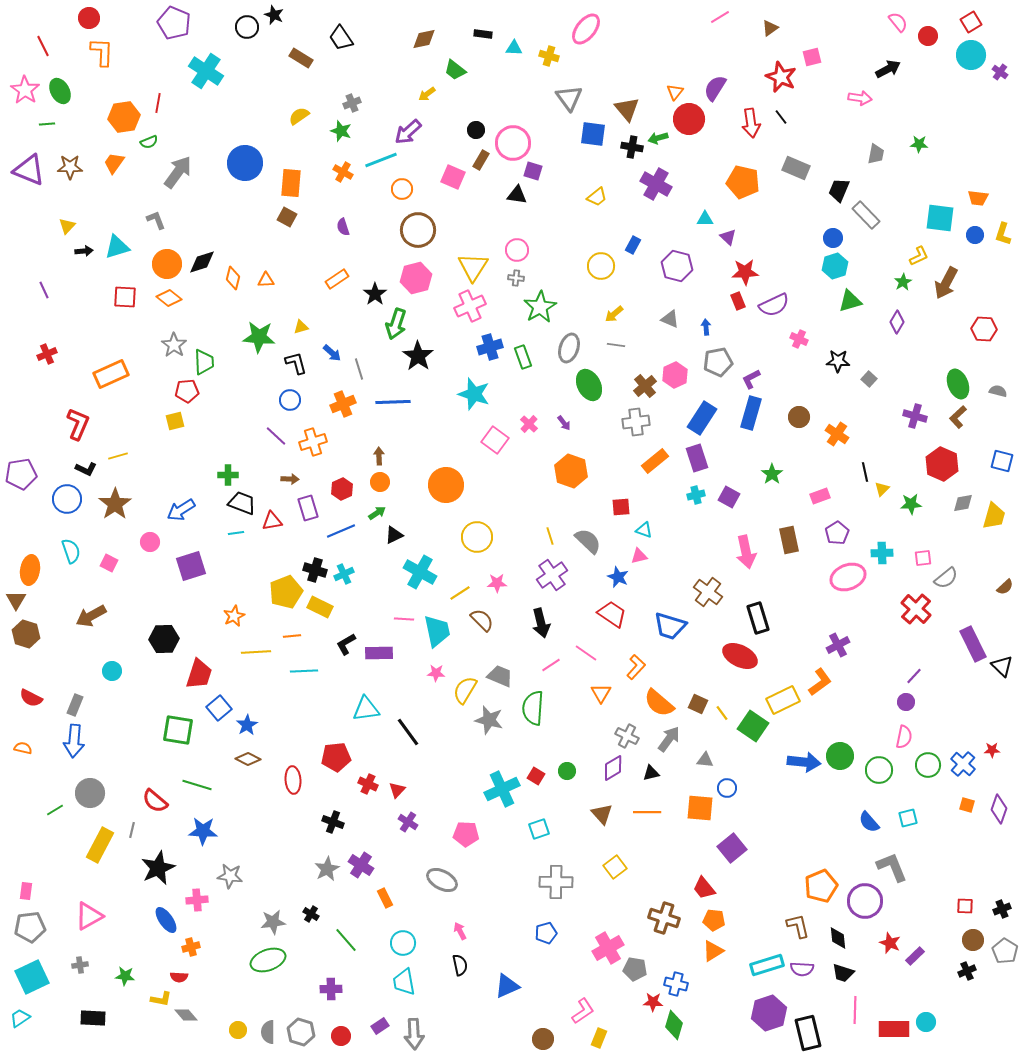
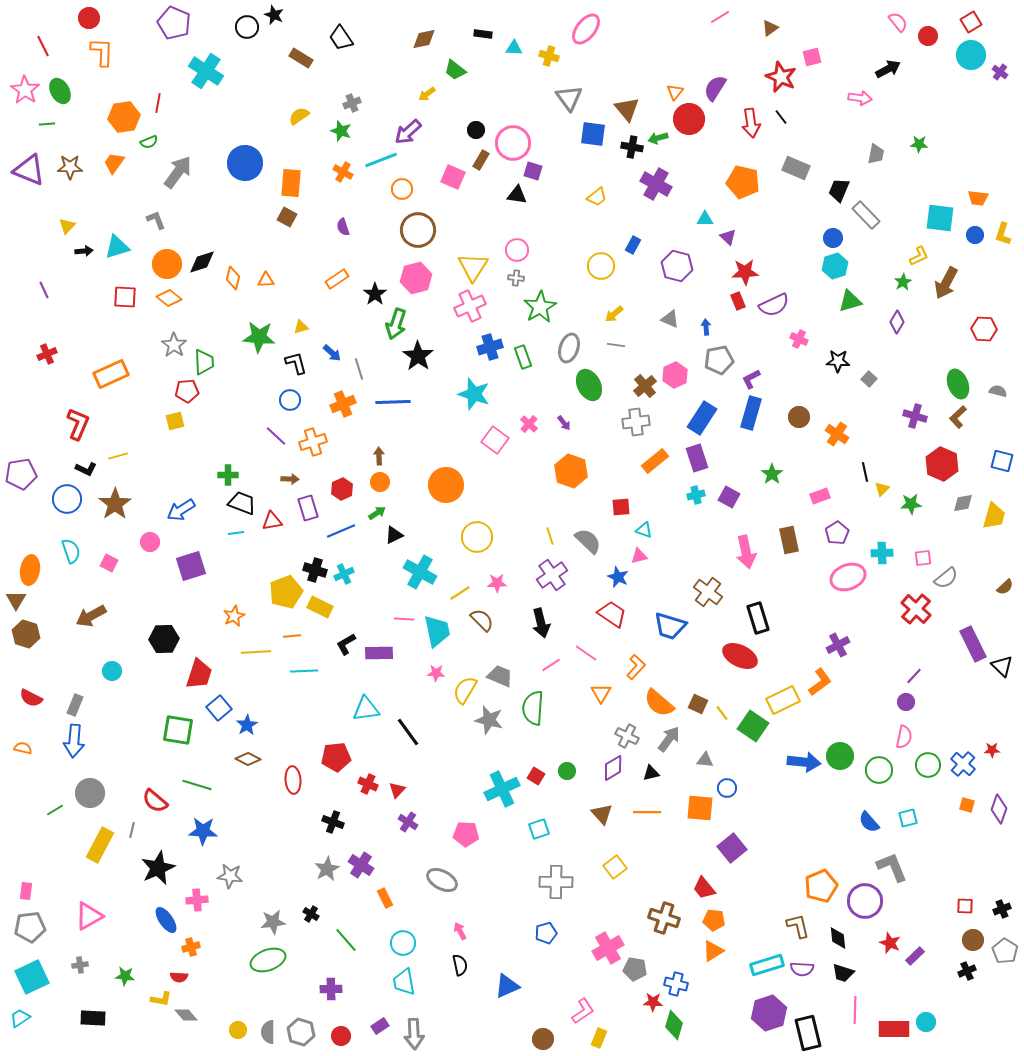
gray pentagon at (718, 362): moved 1 px right, 2 px up
